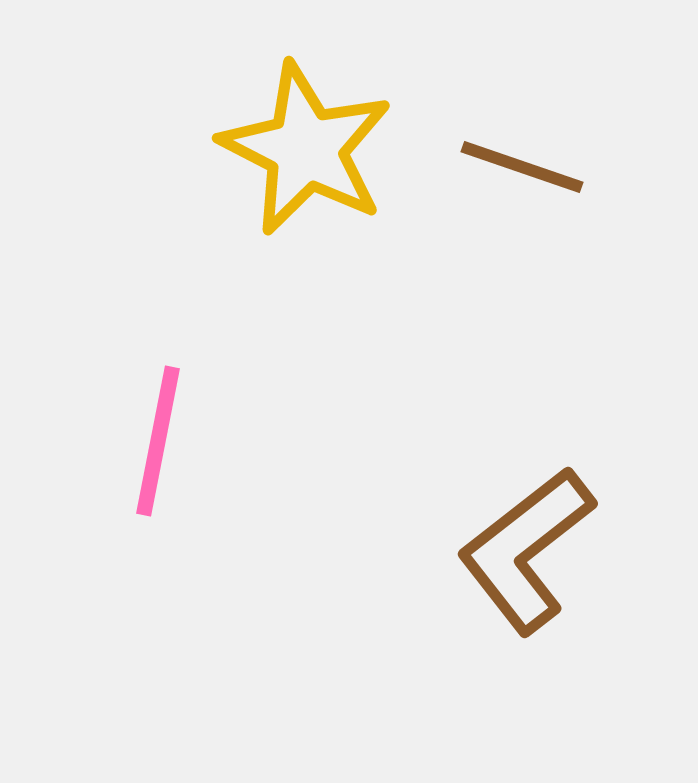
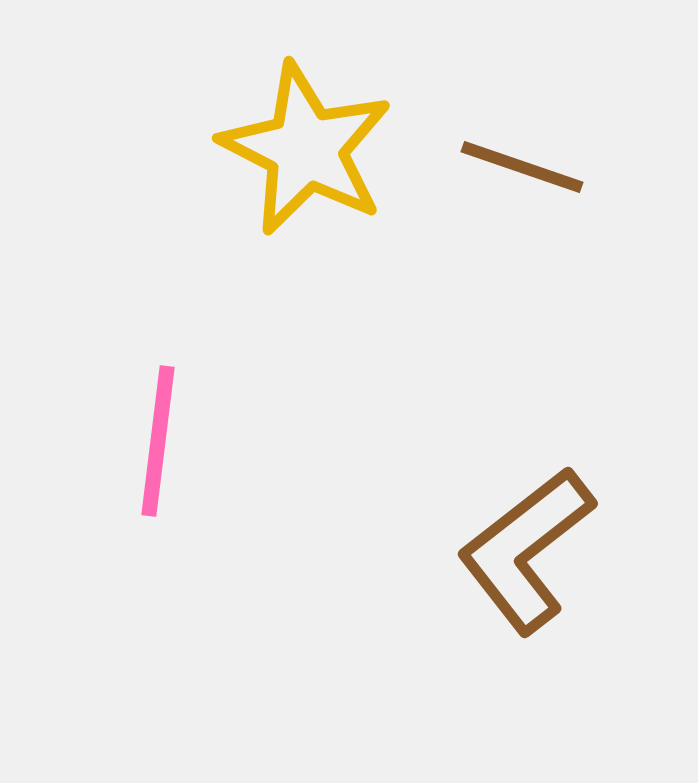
pink line: rotated 4 degrees counterclockwise
